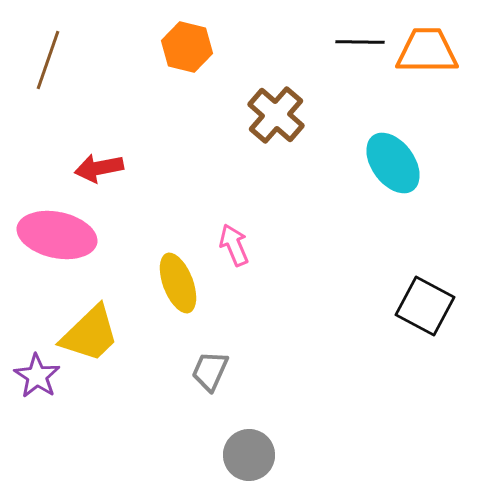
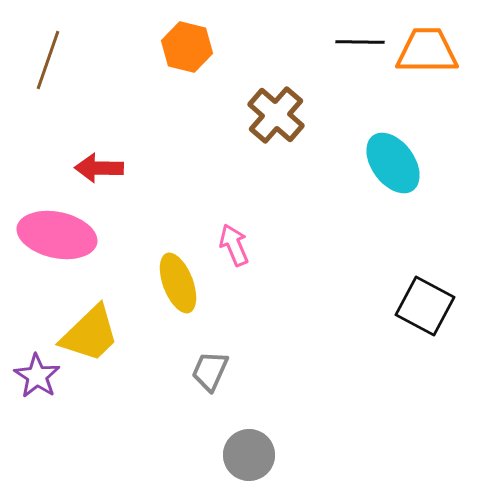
red arrow: rotated 12 degrees clockwise
